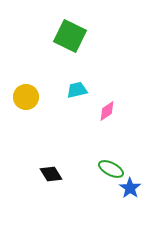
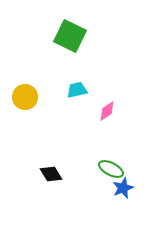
yellow circle: moved 1 px left
blue star: moved 7 px left; rotated 15 degrees clockwise
